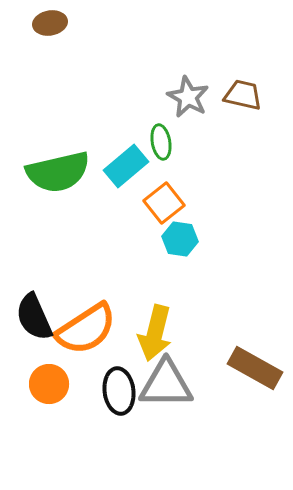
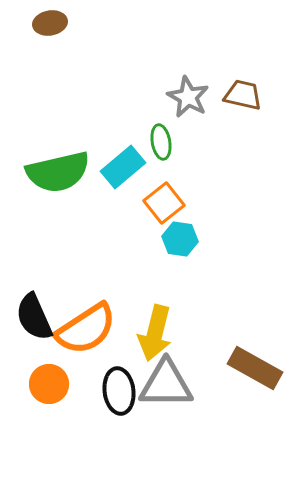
cyan rectangle: moved 3 px left, 1 px down
